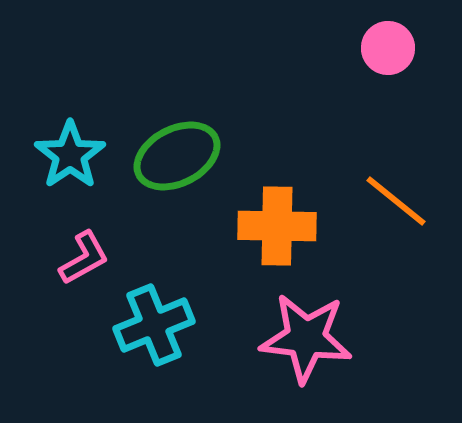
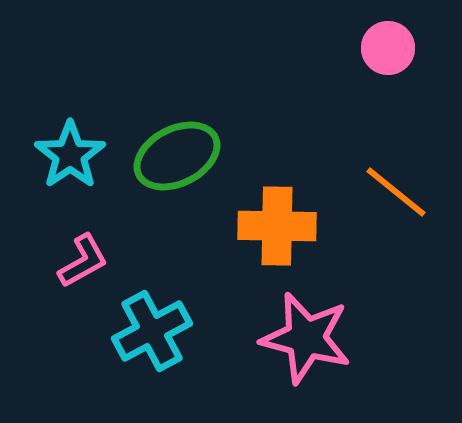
orange line: moved 9 px up
pink L-shape: moved 1 px left, 3 px down
cyan cross: moved 2 px left, 6 px down; rotated 6 degrees counterclockwise
pink star: rotated 8 degrees clockwise
